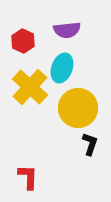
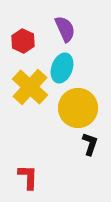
purple semicircle: moved 2 px left, 1 px up; rotated 108 degrees counterclockwise
